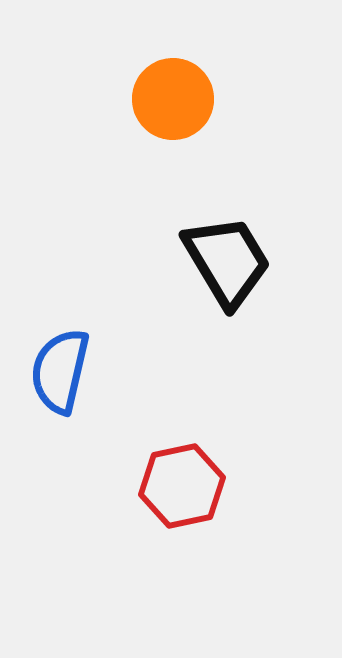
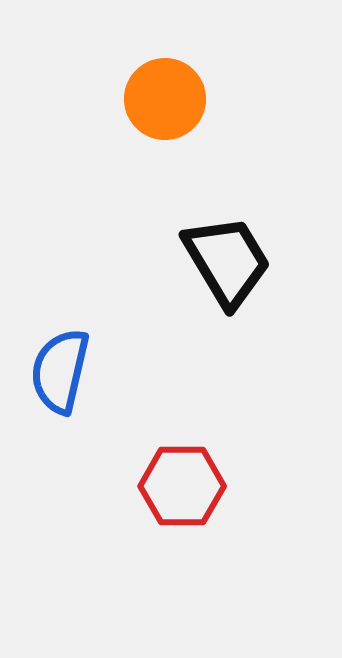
orange circle: moved 8 px left
red hexagon: rotated 12 degrees clockwise
